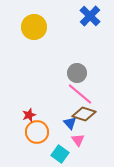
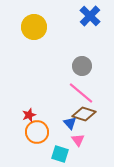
gray circle: moved 5 px right, 7 px up
pink line: moved 1 px right, 1 px up
cyan square: rotated 18 degrees counterclockwise
